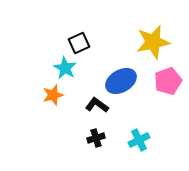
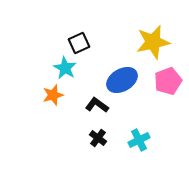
blue ellipse: moved 1 px right, 1 px up
black cross: moved 2 px right; rotated 36 degrees counterclockwise
